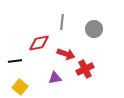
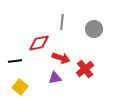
red arrow: moved 5 px left, 4 px down
red cross: rotated 12 degrees counterclockwise
